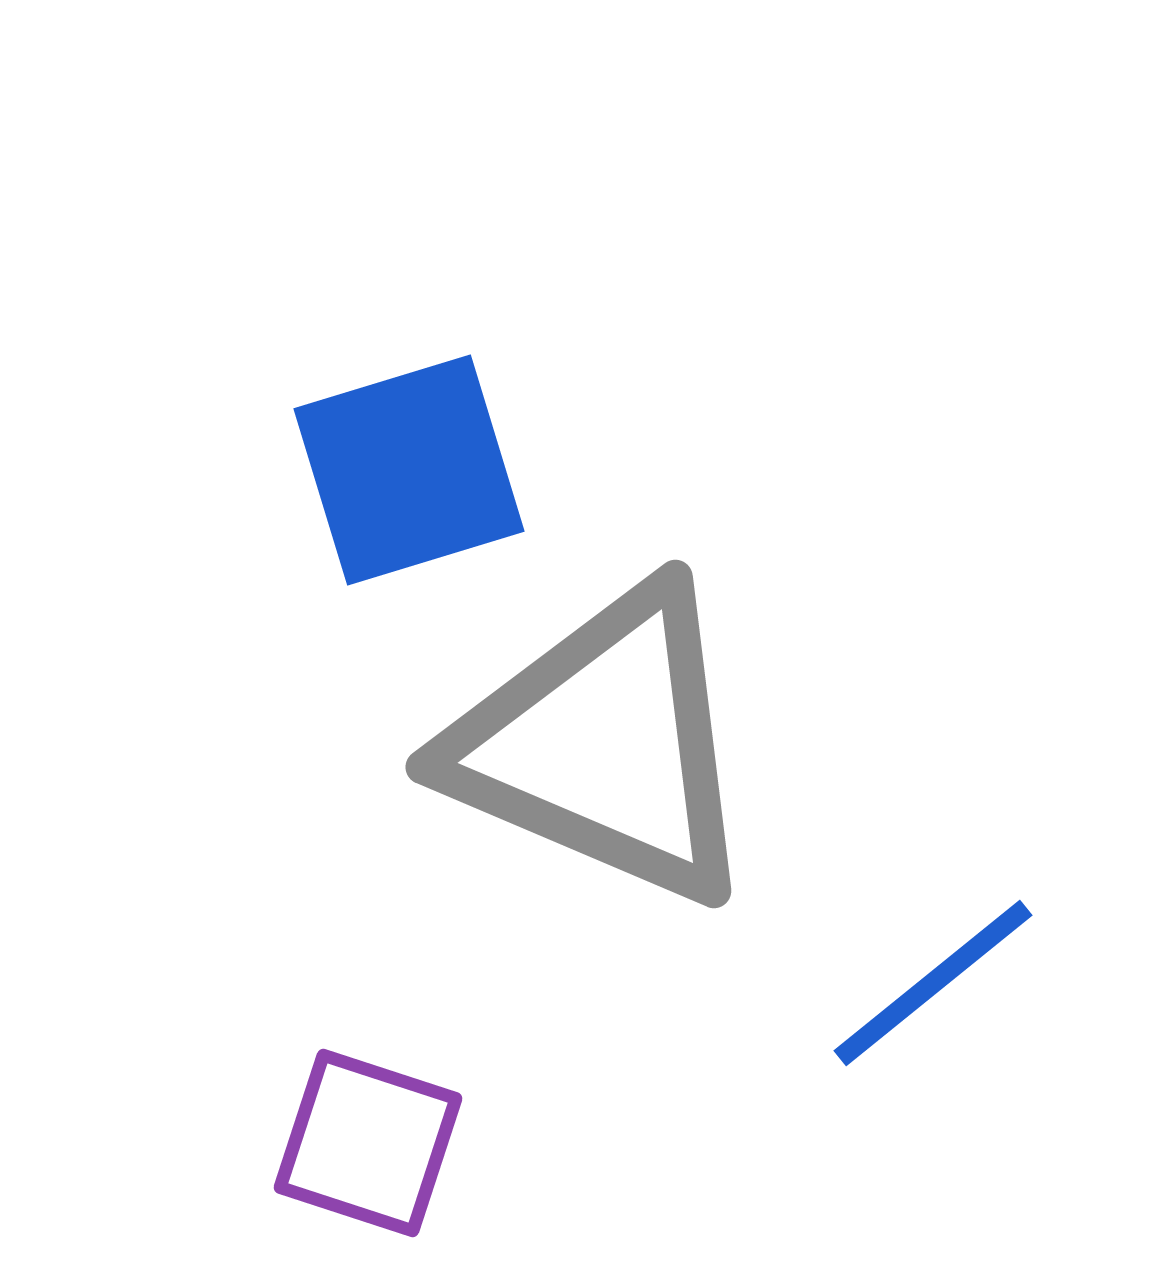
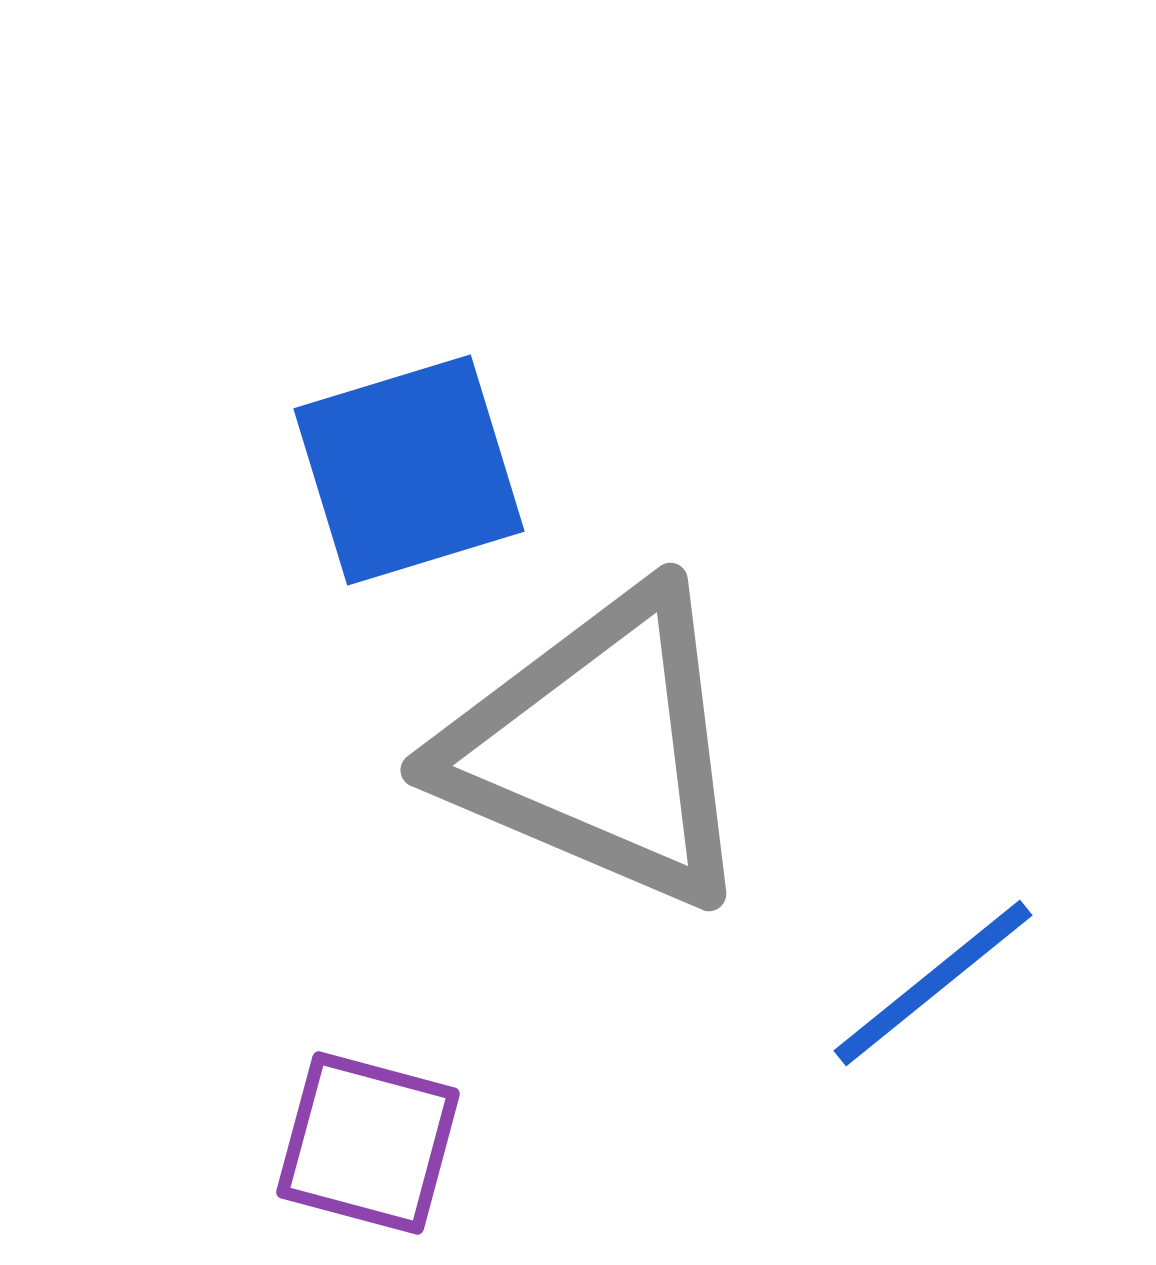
gray triangle: moved 5 px left, 3 px down
purple square: rotated 3 degrees counterclockwise
